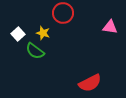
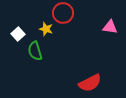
yellow star: moved 3 px right, 4 px up
green semicircle: rotated 36 degrees clockwise
